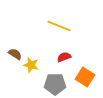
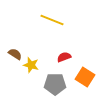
yellow line: moved 7 px left, 6 px up
